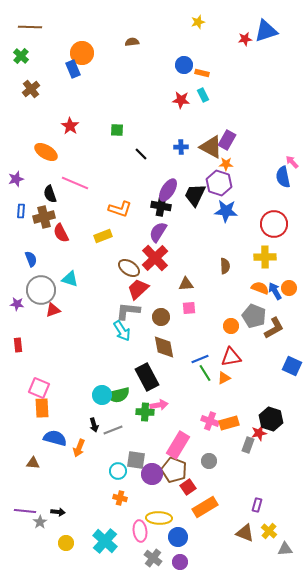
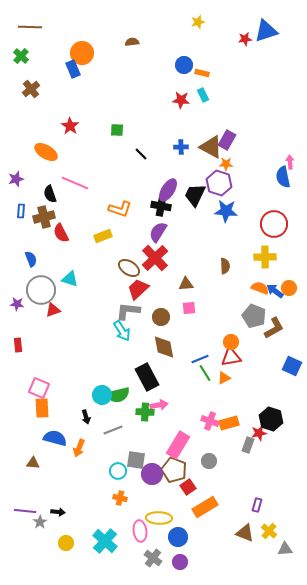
pink arrow at (292, 162): moved 2 px left; rotated 40 degrees clockwise
blue arrow at (275, 291): rotated 24 degrees counterclockwise
orange circle at (231, 326): moved 16 px down
black arrow at (94, 425): moved 8 px left, 8 px up
